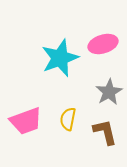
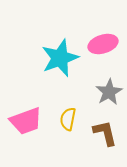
brown L-shape: moved 1 px down
